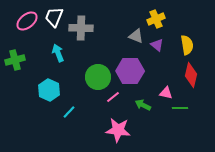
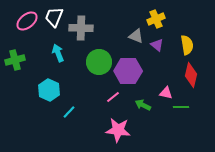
purple hexagon: moved 2 px left
green circle: moved 1 px right, 15 px up
green line: moved 1 px right, 1 px up
